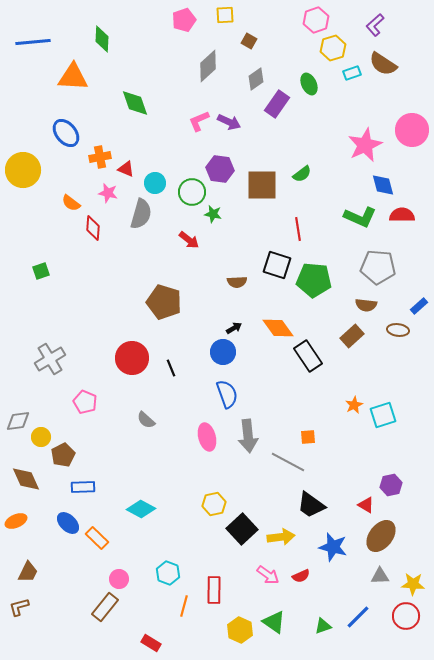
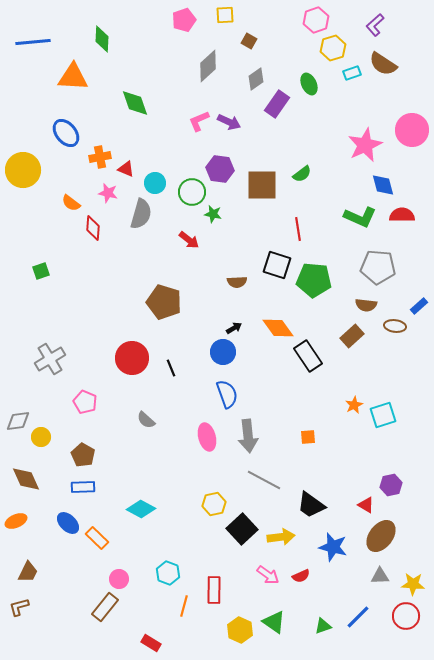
brown ellipse at (398, 330): moved 3 px left, 4 px up
brown pentagon at (63, 455): moved 20 px right; rotated 15 degrees counterclockwise
gray line at (288, 462): moved 24 px left, 18 px down
